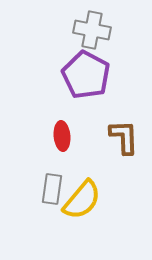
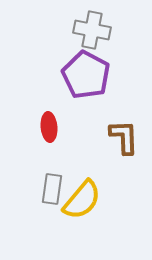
red ellipse: moved 13 px left, 9 px up
